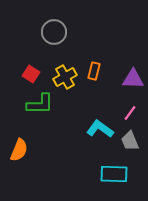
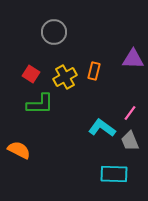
purple triangle: moved 20 px up
cyan L-shape: moved 2 px right, 1 px up
orange semicircle: rotated 85 degrees counterclockwise
